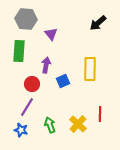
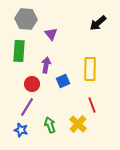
red line: moved 8 px left, 9 px up; rotated 21 degrees counterclockwise
